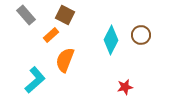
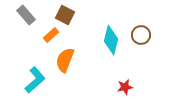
cyan diamond: rotated 12 degrees counterclockwise
